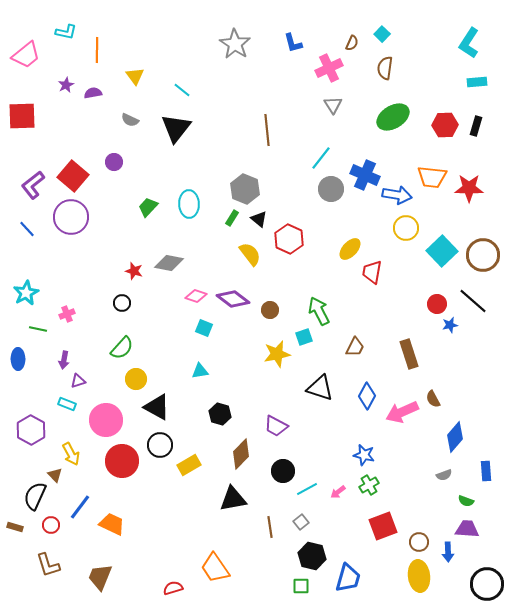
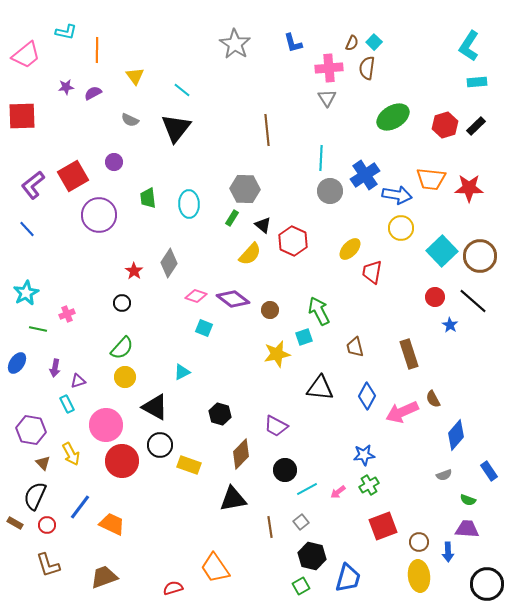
cyan square at (382, 34): moved 8 px left, 8 px down
cyan L-shape at (469, 43): moved 3 px down
pink cross at (329, 68): rotated 20 degrees clockwise
brown semicircle at (385, 68): moved 18 px left
purple star at (66, 85): moved 2 px down; rotated 21 degrees clockwise
purple semicircle at (93, 93): rotated 18 degrees counterclockwise
gray triangle at (333, 105): moved 6 px left, 7 px up
red hexagon at (445, 125): rotated 15 degrees counterclockwise
black rectangle at (476, 126): rotated 30 degrees clockwise
cyan line at (321, 158): rotated 35 degrees counterclockwise
blue cross at (365, 175): rotated 32 degrees clockwise
red square at (73, 176): rotated 20 degrees clockwise
orange trapezoid at (432, 177): moved 1 px left, 2 px down
gray hexagon at (245, 189): rotated 20 degrees counterclockwise
gray circle at (331, 189): moved 1 px left, 2 px down
green trapezoid at (148, 207): moved 9 px up; rotated 50 degrees counterclockwise
purple circle at (71, 217): moved 28 px right, 2 px up
black triangle at (259, 219): moved 4 px right, 6 px down
yellow circle at (406, 228): moved 5 px left
red hexagon at (289, 239): moved 4 px right, 2 px down
yellow semicircle at (250, 254): rotated 80 degrees clockwise
brown circle at (483, 255): moved 3 px left, 1 px down
gray diamond at (169, 263): rotated 68 degrees counterclockwise
red star at (134, 271): rotated 18 degrees clockwise
red circle at (437, 304): moved 2 px left, 7 px up
blue star at (450, 325): rotated 28 degrees counterclockwise
brown trapezoid at (355, 347): rotated 140 degrees clockwise
blue ellipse at (18, 359): moved 1 px left, 4 px down; rotated 35 degrees clockwise
purple arrow at (64, 360): moved 9 px left, 8 px down
cyan triangle at (200, 371): moved 18 px left, 1 px down; rotated 18 degrees counterclockwise
yellow circle at (136, 379): moved 11 px left, 2 px up
black triangle at (320, 388): rotated 12 degrees counterclockwise
cyan rectangle at (67, 404): rotated 42 degrees clockwise
black triangle at (157, 407): moved 2 px left
pink circle at (106, 420): moved 5 px down
purple hexagon at (31, 430): rotated 20 degrees counterclockwise
blue diamond at (455, 437): moved 1 px right, 2 px up
blue star at (364, 455): rotated 20 degrees counterclockwise
yellow rectangle at (189, 465): rotated 50 degrees clockwise
black circle at (283, 471): moved 2 px right, 1 px up
blue rectangle at (486, 471): moved 3 px right; rotated 30 degrees counterclockwise
brown triangle at (55, 475): moved 12 px left, 12 px up
green semicircle at (466, 501): moved 2 px right, 1 px up
red circle at (51, 525): moved 4 px left
brown rectangle at (15, 527): moved 4 px up; rotated 14 degrees clockwise
brown trapezoid at (100, 577): moved 4 px right; rotated 48 degrees clockwise
green square at (301, 586): rotated 30 degrees counterclockwise
